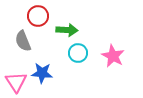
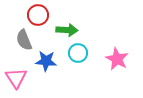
red circle: moved 1 px up
gray semicircle: moved 1 px right, 1 px up
pink star: moved 4 px right, 3 px down
blue star: moved 4 px right, 12 px up
pink triangle: moved 4 px up
